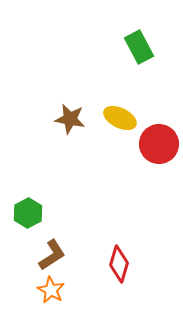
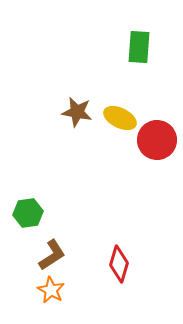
green rectangle: rotated 32 degrees clockwise
brown star: moved 7 px right, 7 px up
red circle: moved 2 px left, 4 px up
green hexagon: rotated 20 degrees clockwise
